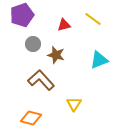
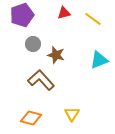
red triangle: moved 12 px up
yellow triangle: moved 2 px left, 10 px down
